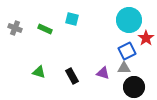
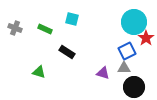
cyan circle: moved 5 px right, 2 px down
black rectangle: moved 5 px left, 24 px up; rotated 28 degrees counterclockwise
